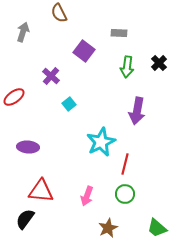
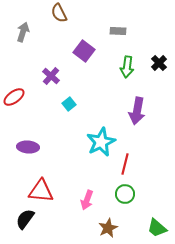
gray rectangle: moved 1 px left, 2 px up
pink arrow: moved 4 px down
